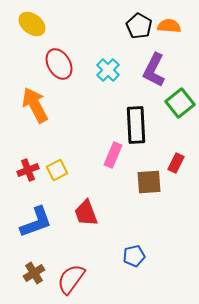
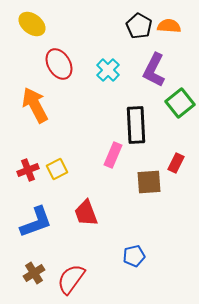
yellow square: moved 1 px up
